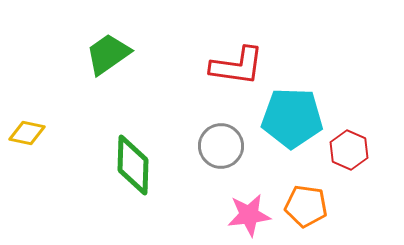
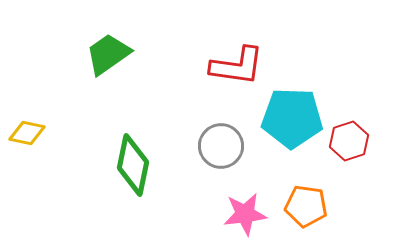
red hexagon: moved 9 px up; rotated 18 degrees clockwise
green diamond: rotated 10 degrees clockwise
pink star: moved 4 px left, 1 px up
